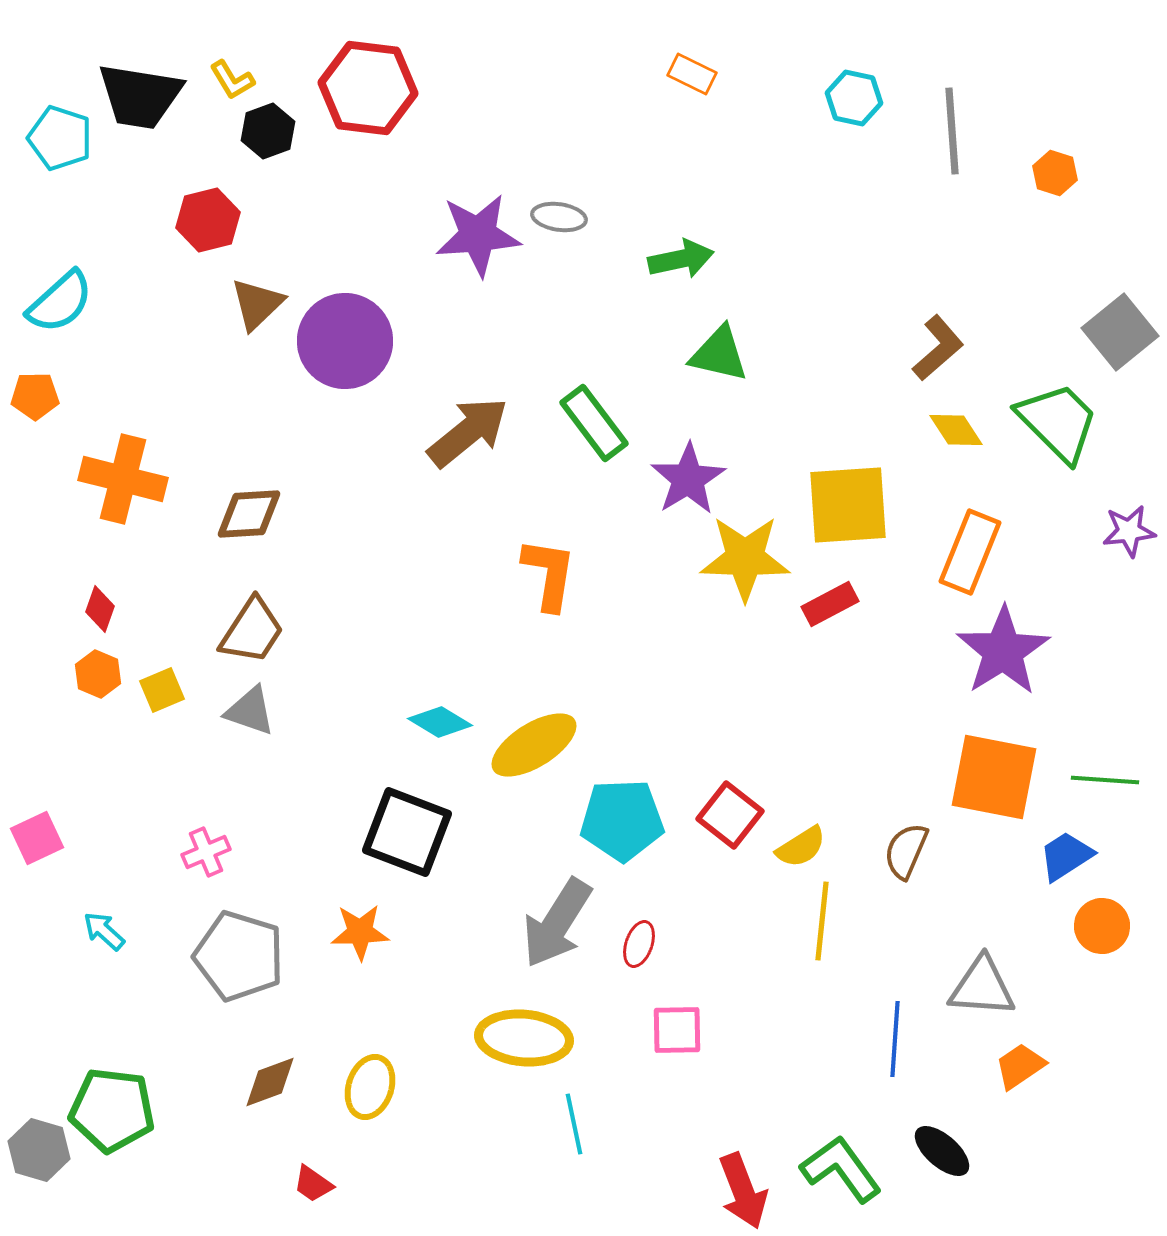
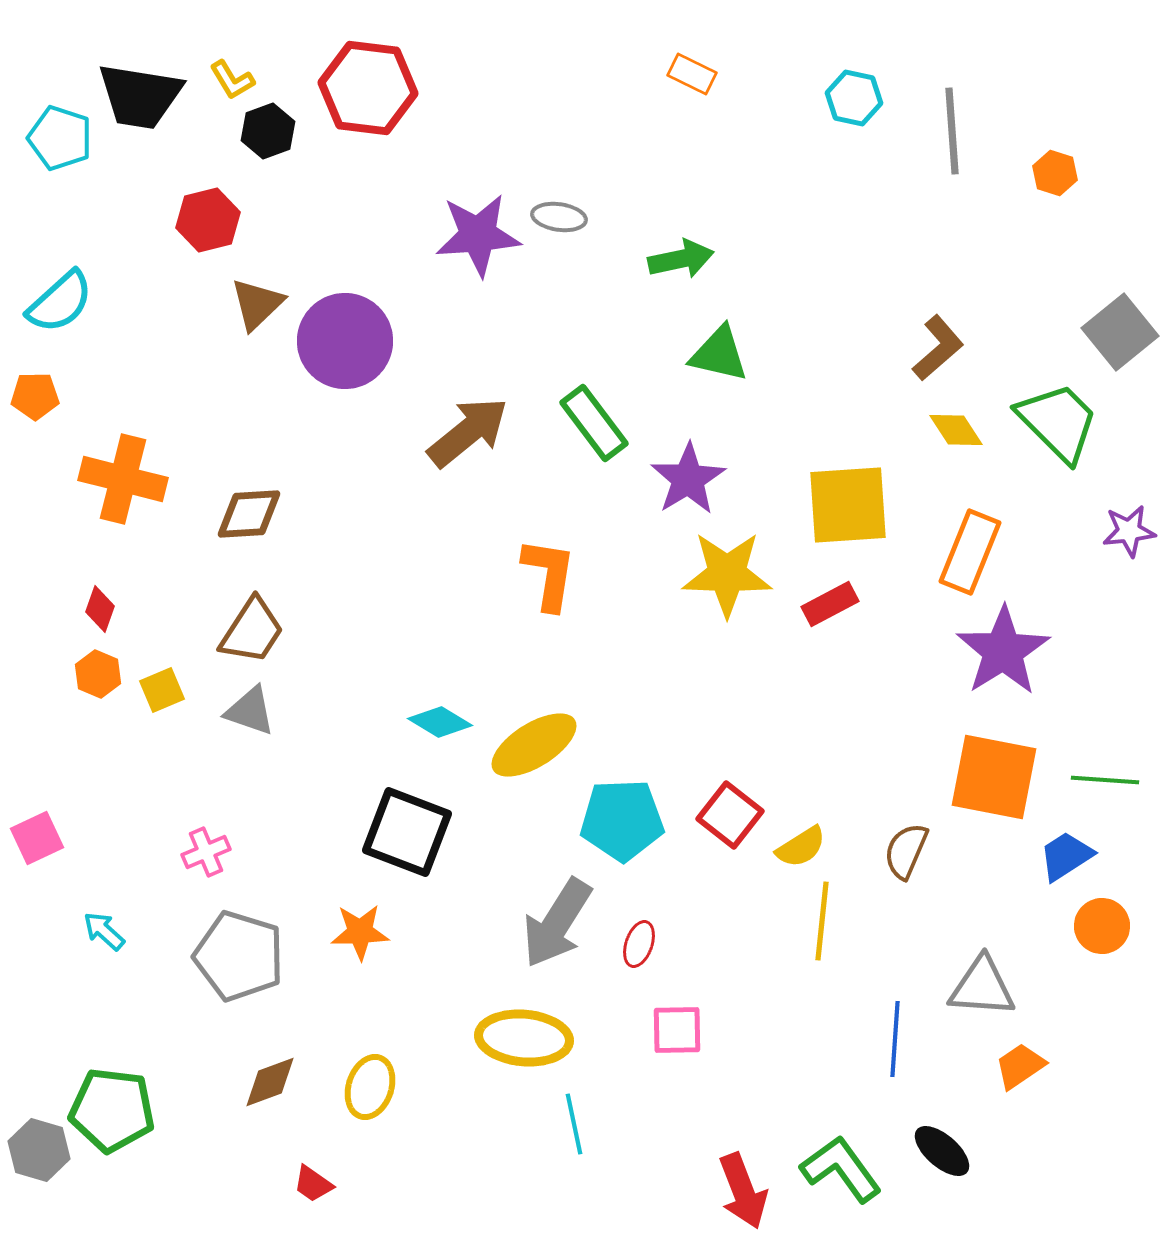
yellow star at (745, 558): moved 18 px left, 16 px down
